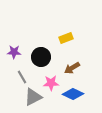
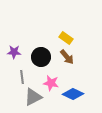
yellow rectangle: rotated 56 degrees clockwise
brown arrow: moved 5 px left, 11 px up; rotated 98 degrees counterclockwise
gray line: rotated 24 degrees clockwise
pink star: rotated 14 degrees clockwise
